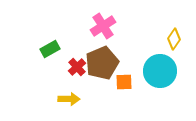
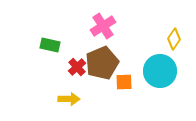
green rectangle: moved 4 px up; rotated 42 degrees clockwise
